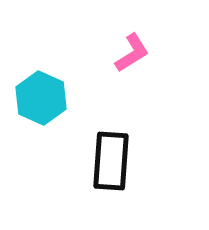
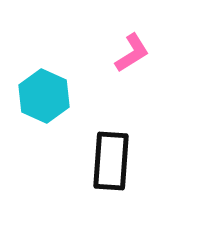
cyan hexagon: moved 3 px right, 2 px up
